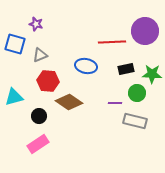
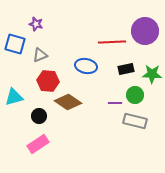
green circle: moved 2 px left, 2 px down
brown diamond: moved 1 px left
